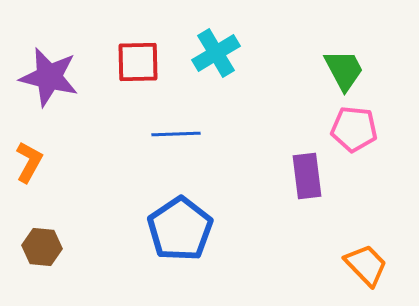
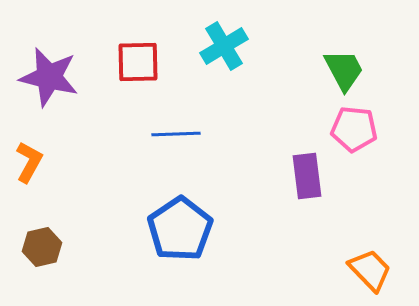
cyan cross: moved 8 px right, 7 px up
brown hexagon: rotated 18 degrees counterclockwise
orange trapezoid: moved 4 px right, 5 px down
